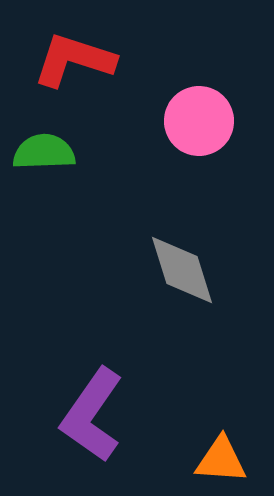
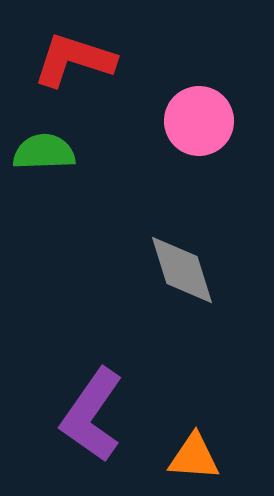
orange triangle: moved 27 px left, 3 px up
